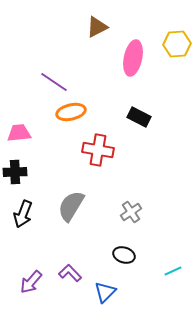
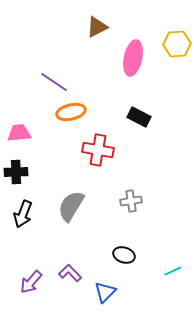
black cross: moved 1 px right
gray cross: moved 11 px up; rotated 25 degrees clockwise
